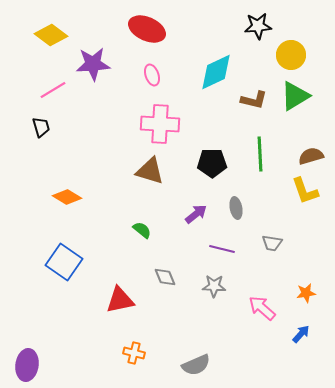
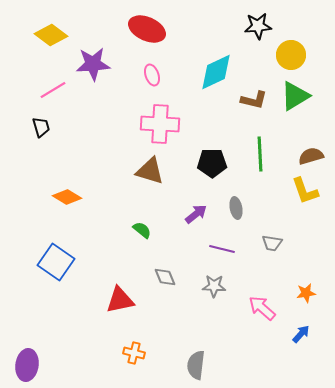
blue square: moved 8 px left
gray semicircle: rotated 120 degrees clockwise
